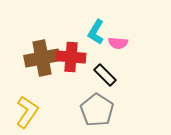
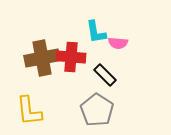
cyan L-shape: rotated 40 degrees counterclockwise
yellow L-shape: moved 2 px right, 1 px up; rotated 140 degrees clockwise
